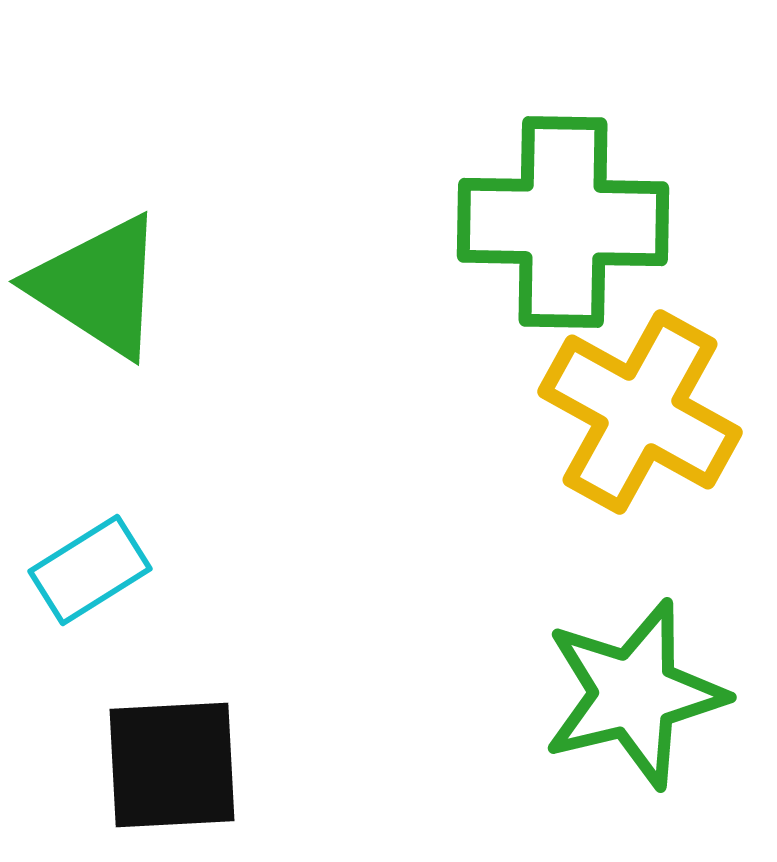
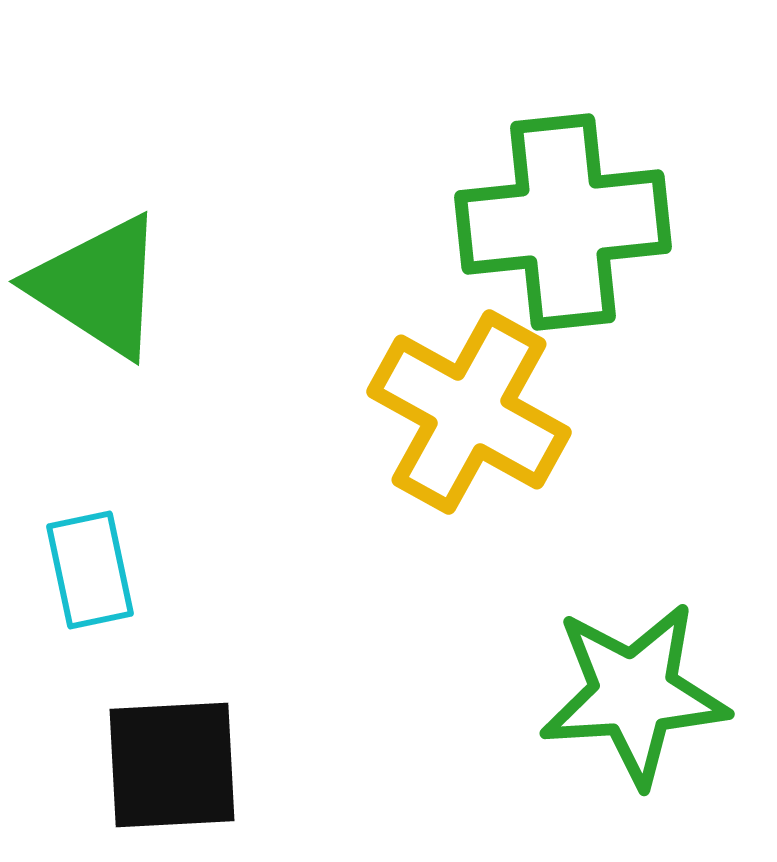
green cross: rotated 7 degrees counterclockwise
yellow cross: moved 171 px left
cyan rectangle: rotated 70 degrees counterclockwise
green star: rotated 10 degrees clockwise
